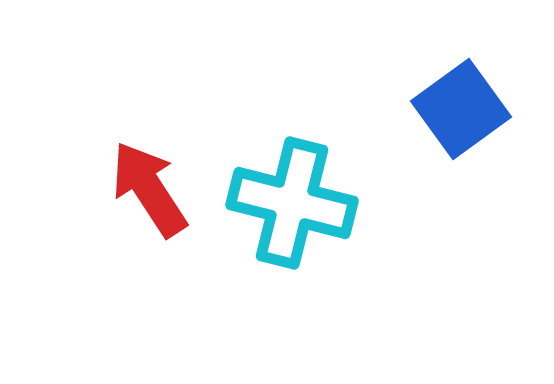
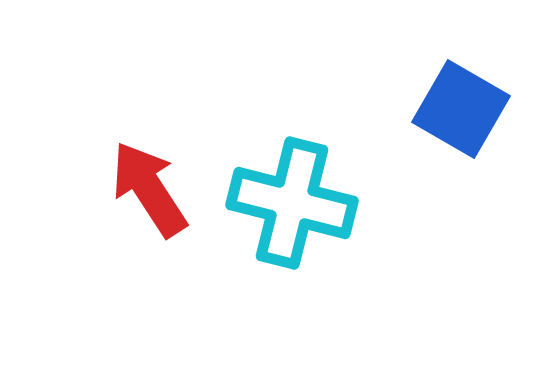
blue square: rotated 24 degrees counterclockwise
